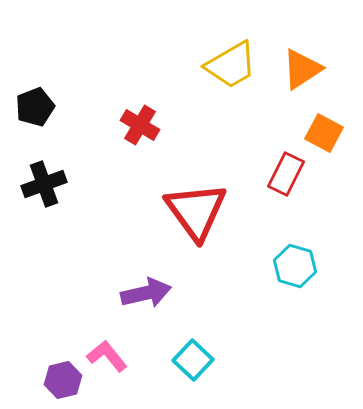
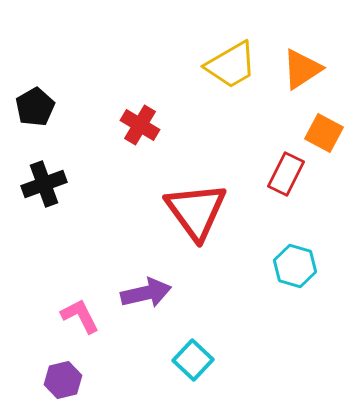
black pentagon: rotated 9 degrees counterclockwise
pink L-shape: moved 27 px left, 40 px up; rotated 12 degrees clockwise
